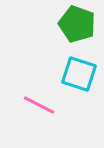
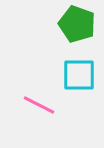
cyan square: moved 1 px down; rotated 18 degrees counterclockwise
